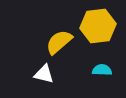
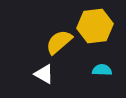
yellow hexagon: moved 3 px left
white triangle: rotated 15 degrees clockwise
